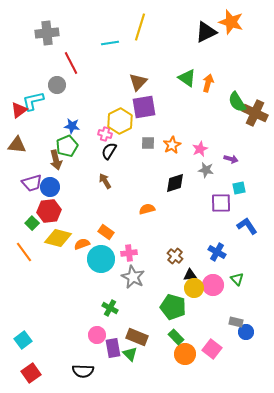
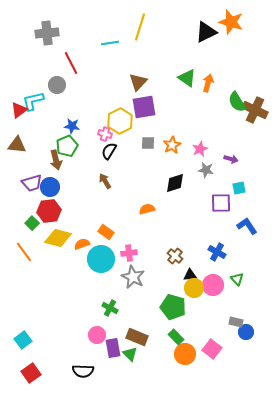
brown cross at (255, 113): moved 3 px up
